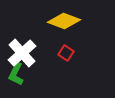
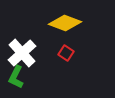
yellow diamond: moved 1 px right, 2 px down
green L-shape: moved 3 px down
